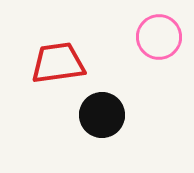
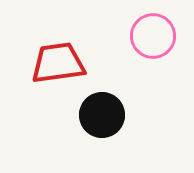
pink circle: moved 6 px left, 1 px up
